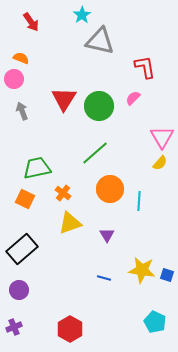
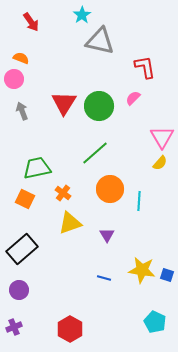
red triangle: moved 4 px down
